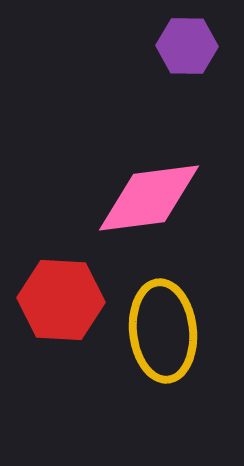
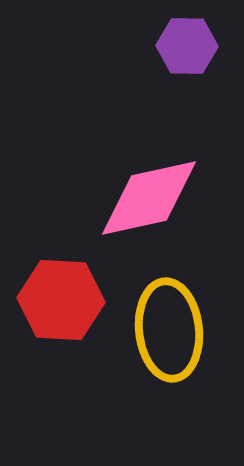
pink diamond: rotated 5 degrees counterclockwise
yellow ellipse: moved 6 px right, 1 px up
